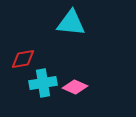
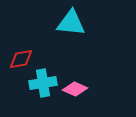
red diamond: moved 2 px left
pink diamond: moved 2 px down
